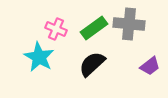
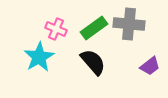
cyan star: rotated 12 degrees clockwise
black semicircle: moved 1 px right, 2 px up; rotated 92 degrees clockwise
